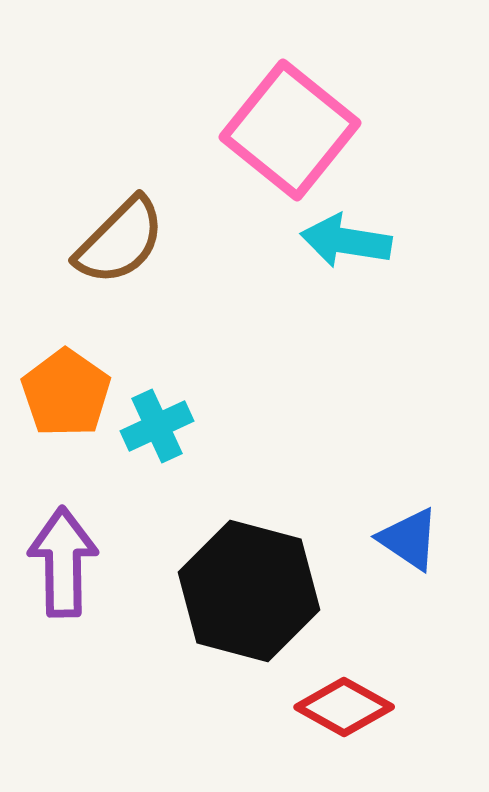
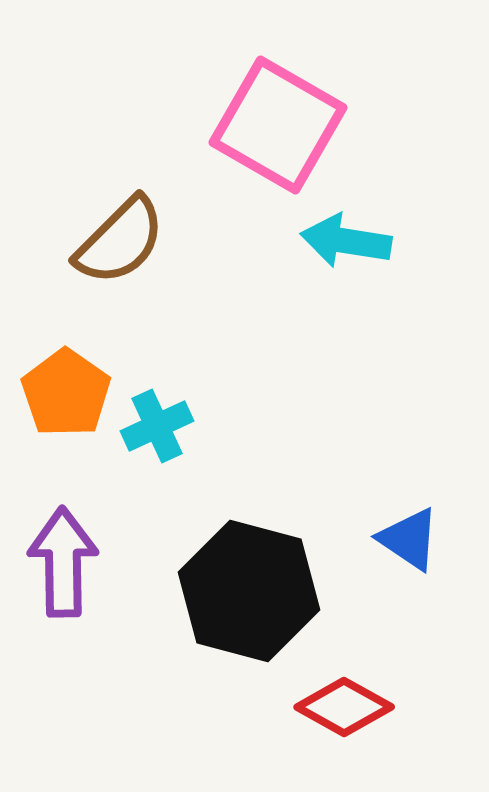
pink square: moved 12 px left, 5 px up; rotated 9 degrees counterclockwise
